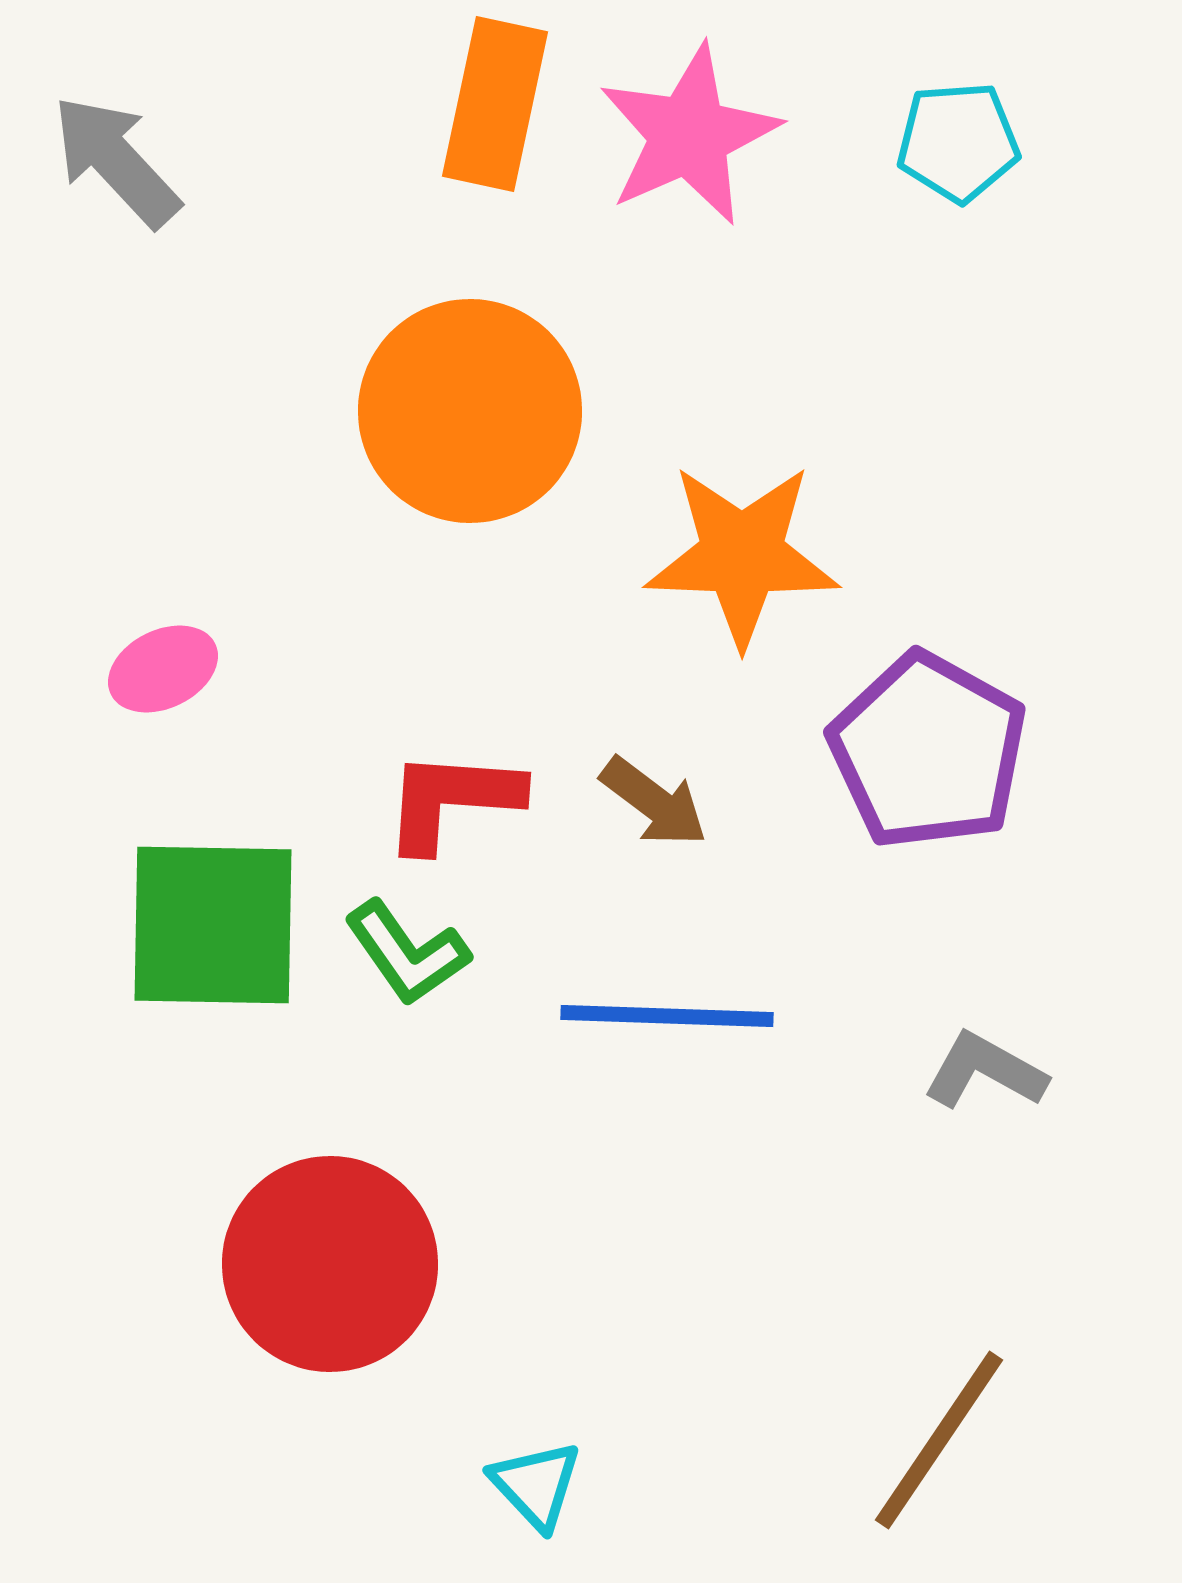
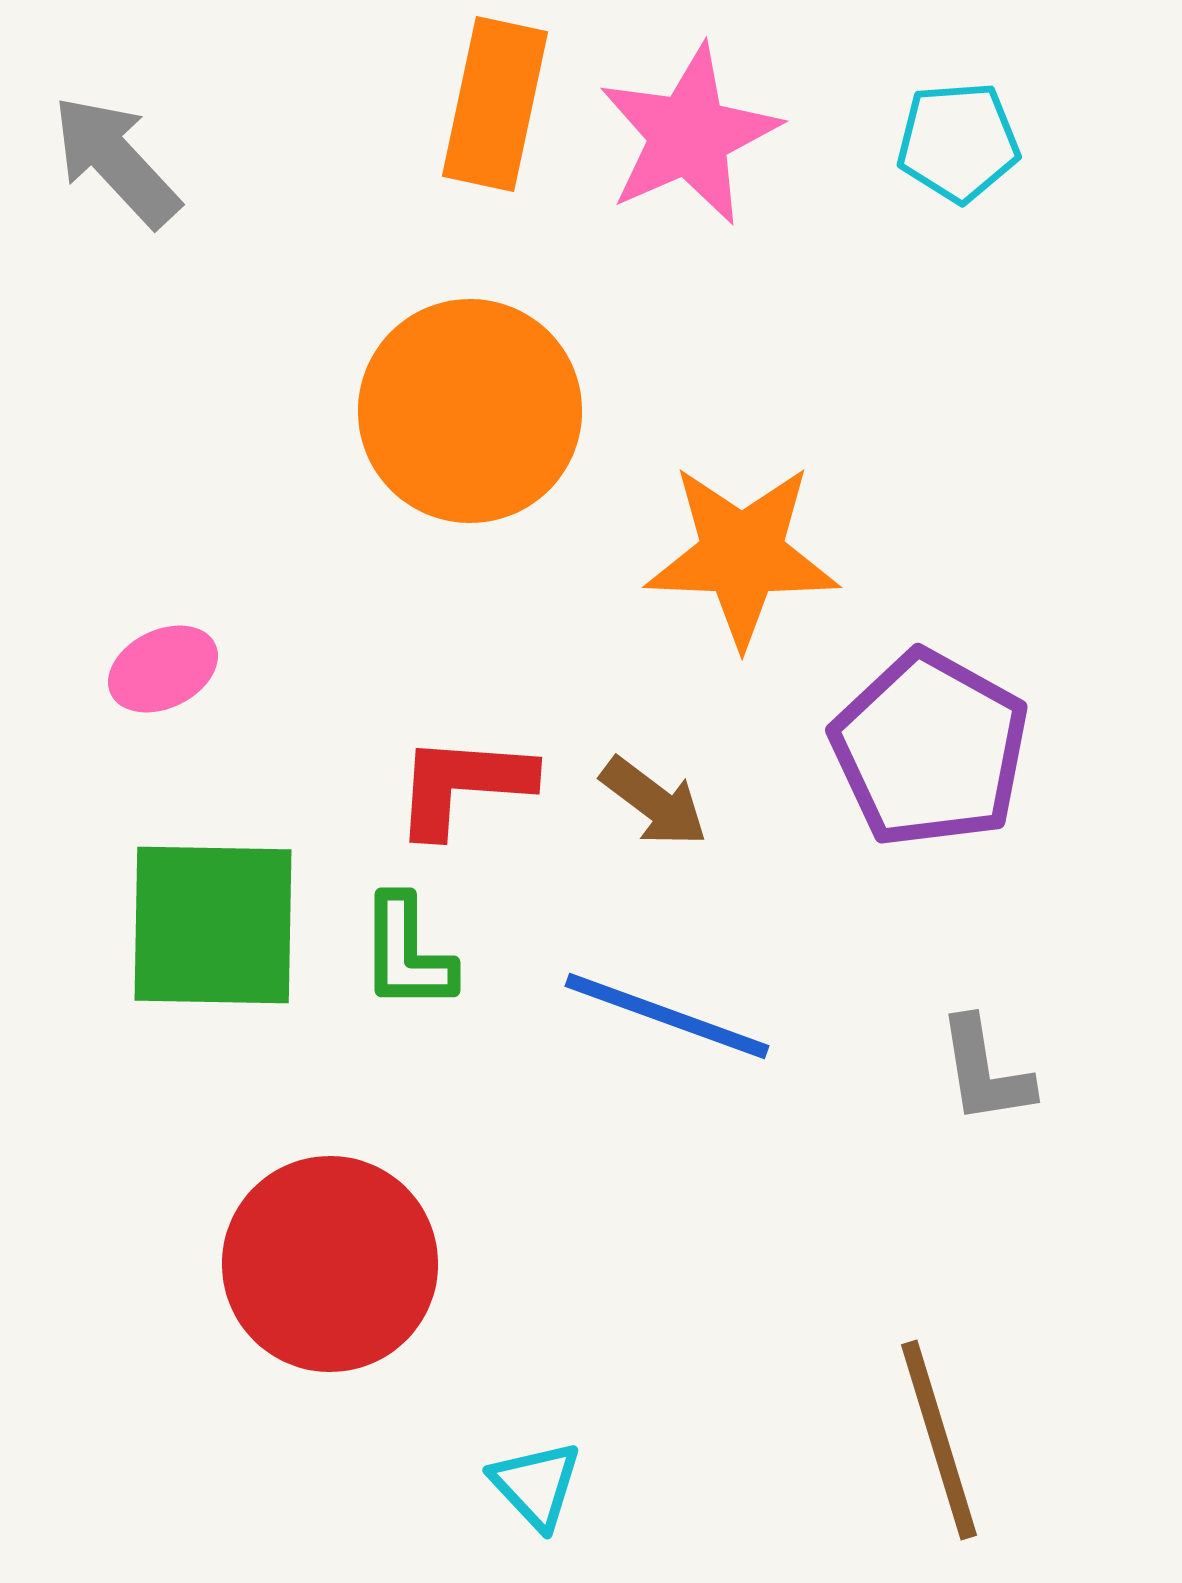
purple pentagon: moved 2 px right, 2 px up
red L-shape: moved 11 px right, 15 px up
green L-shape: rotated 35 degrees clockwise
blue line: rotated 18 degrees clockwise
gray L-shape: rotated 128 degrees counterclockwise
brown line: rotated 51 degrees counterclockwise
